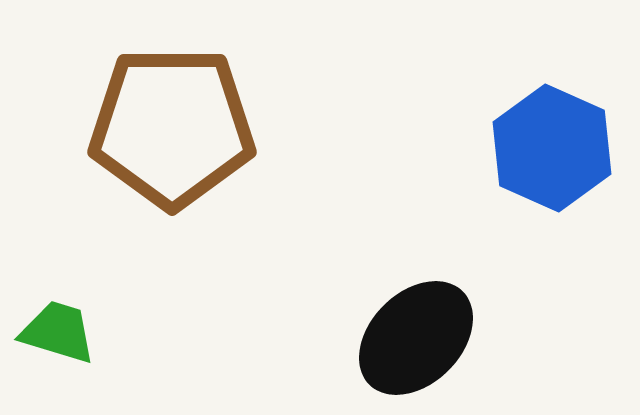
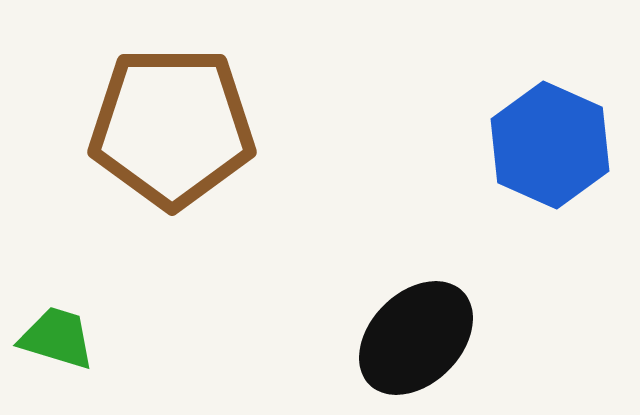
blue hexagon: moved 2 px left, 3 px up
green trapezoid: moved 1 px left, 6 px down
